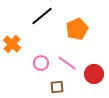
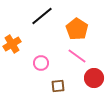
orange pentagon: rotated 15 degrees counterclockwise
orange cross: rotated 18 degrees clockwise
pink line: moved 10 px right, 7 px up
red circle: moved 4 px down
brown square: moved 1 px right, 1 px up
